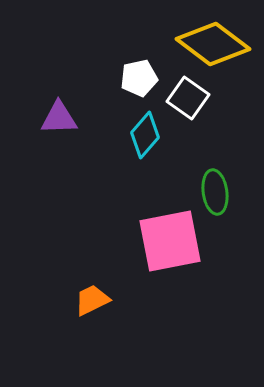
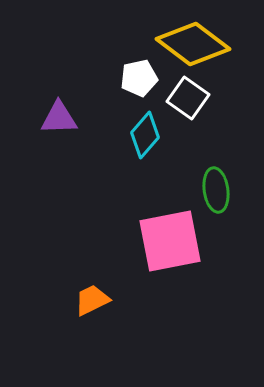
yellow diamond: moved 20 px left
green ellipse: moved 1 px right, 2 px up
